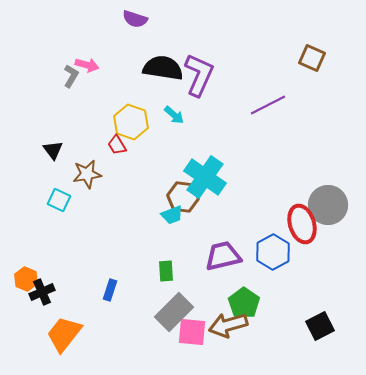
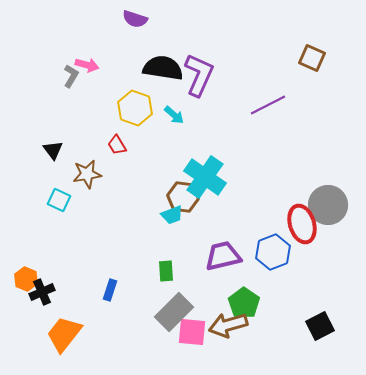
yellow hexagon: moved 4 px right, 14 px up
blue hexagon: rotated 8 degrees clockwise
